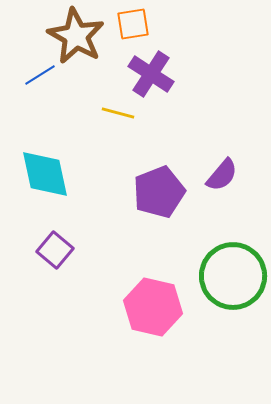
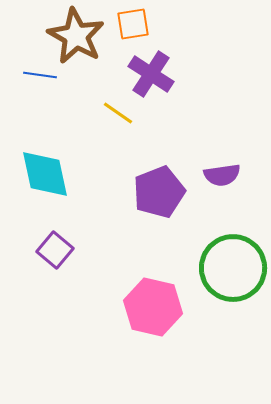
blue line: rotated 40 degrees clockwise
yellow line: rotated 20 degrees clockwise
purple semicircle: rotated 42 degrees clockwise
green circle: moved 8 px up
